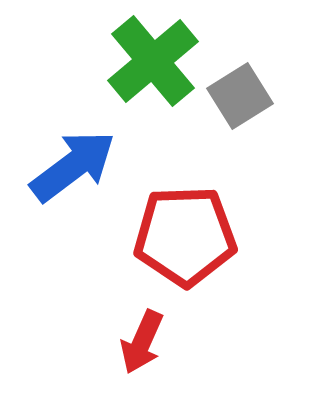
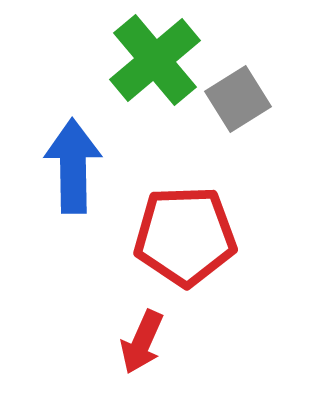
green cross: moved 2 px right, 1 px up
gray square: moved 2 px left, 3 px down
blue arrow: rotated 54 degrees counterclockwise
